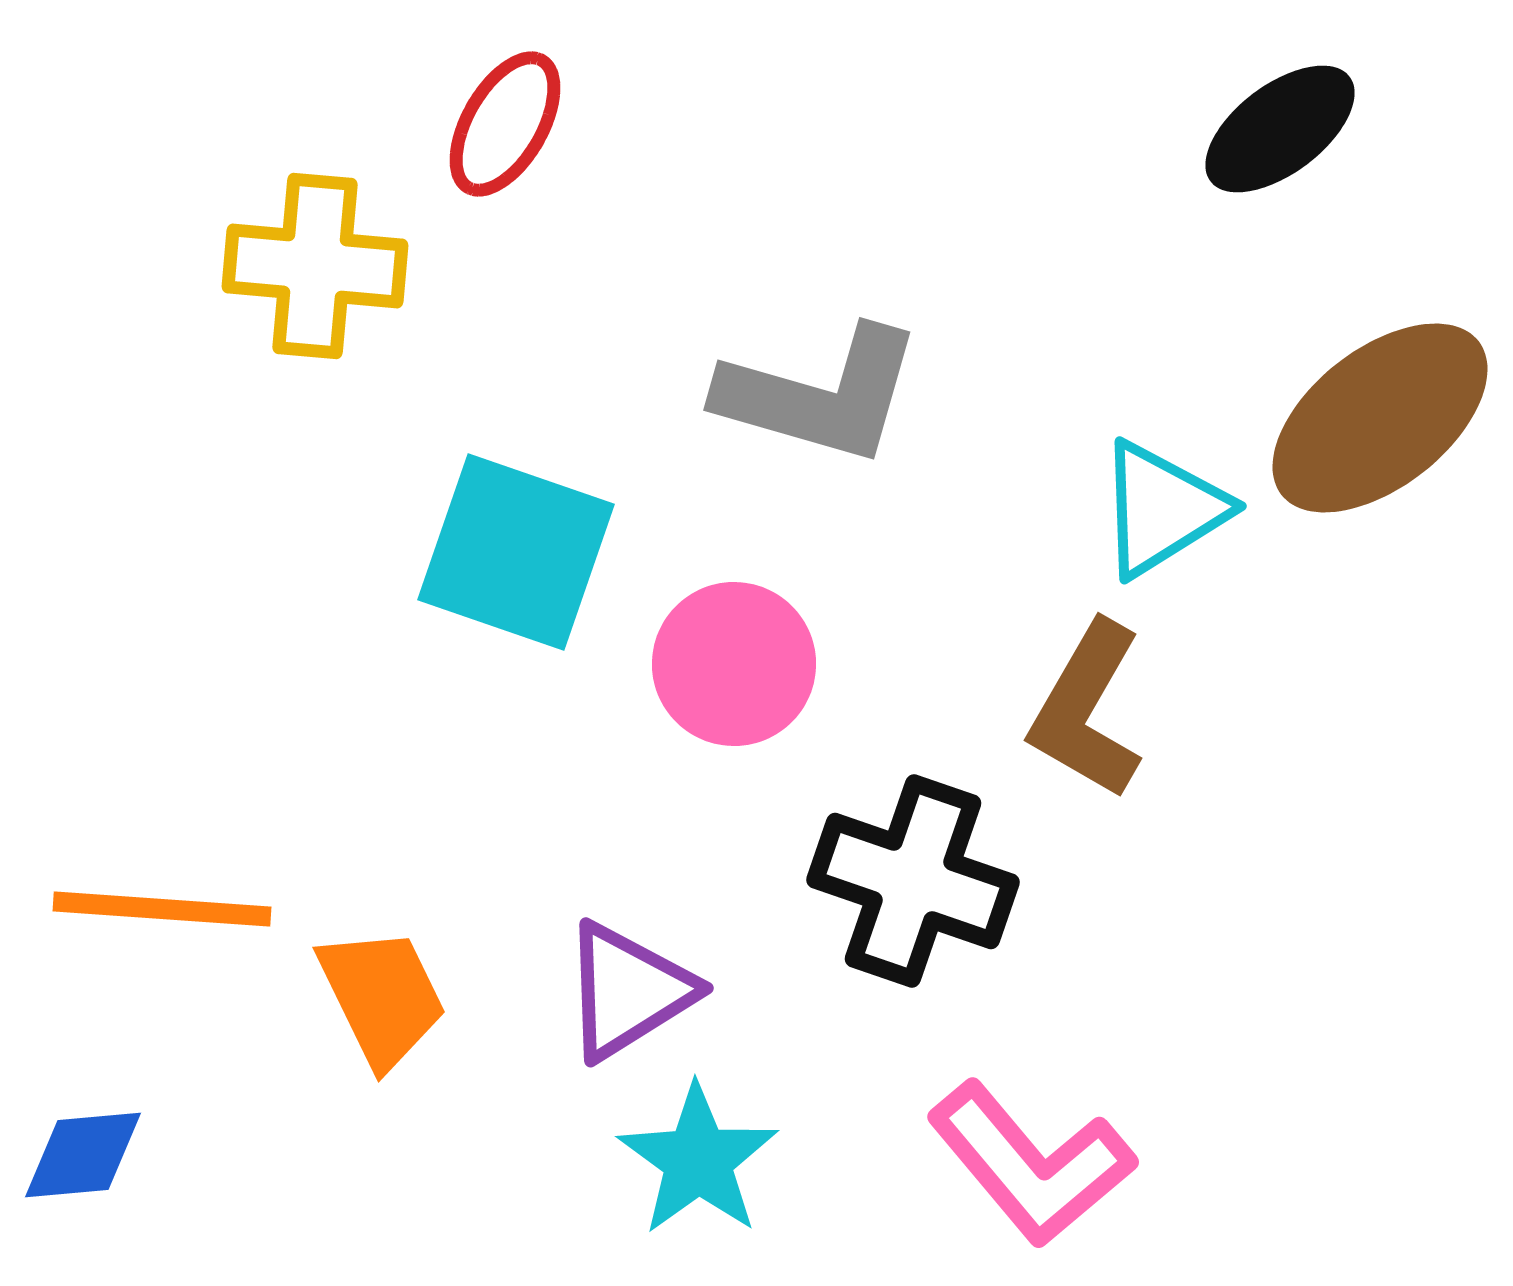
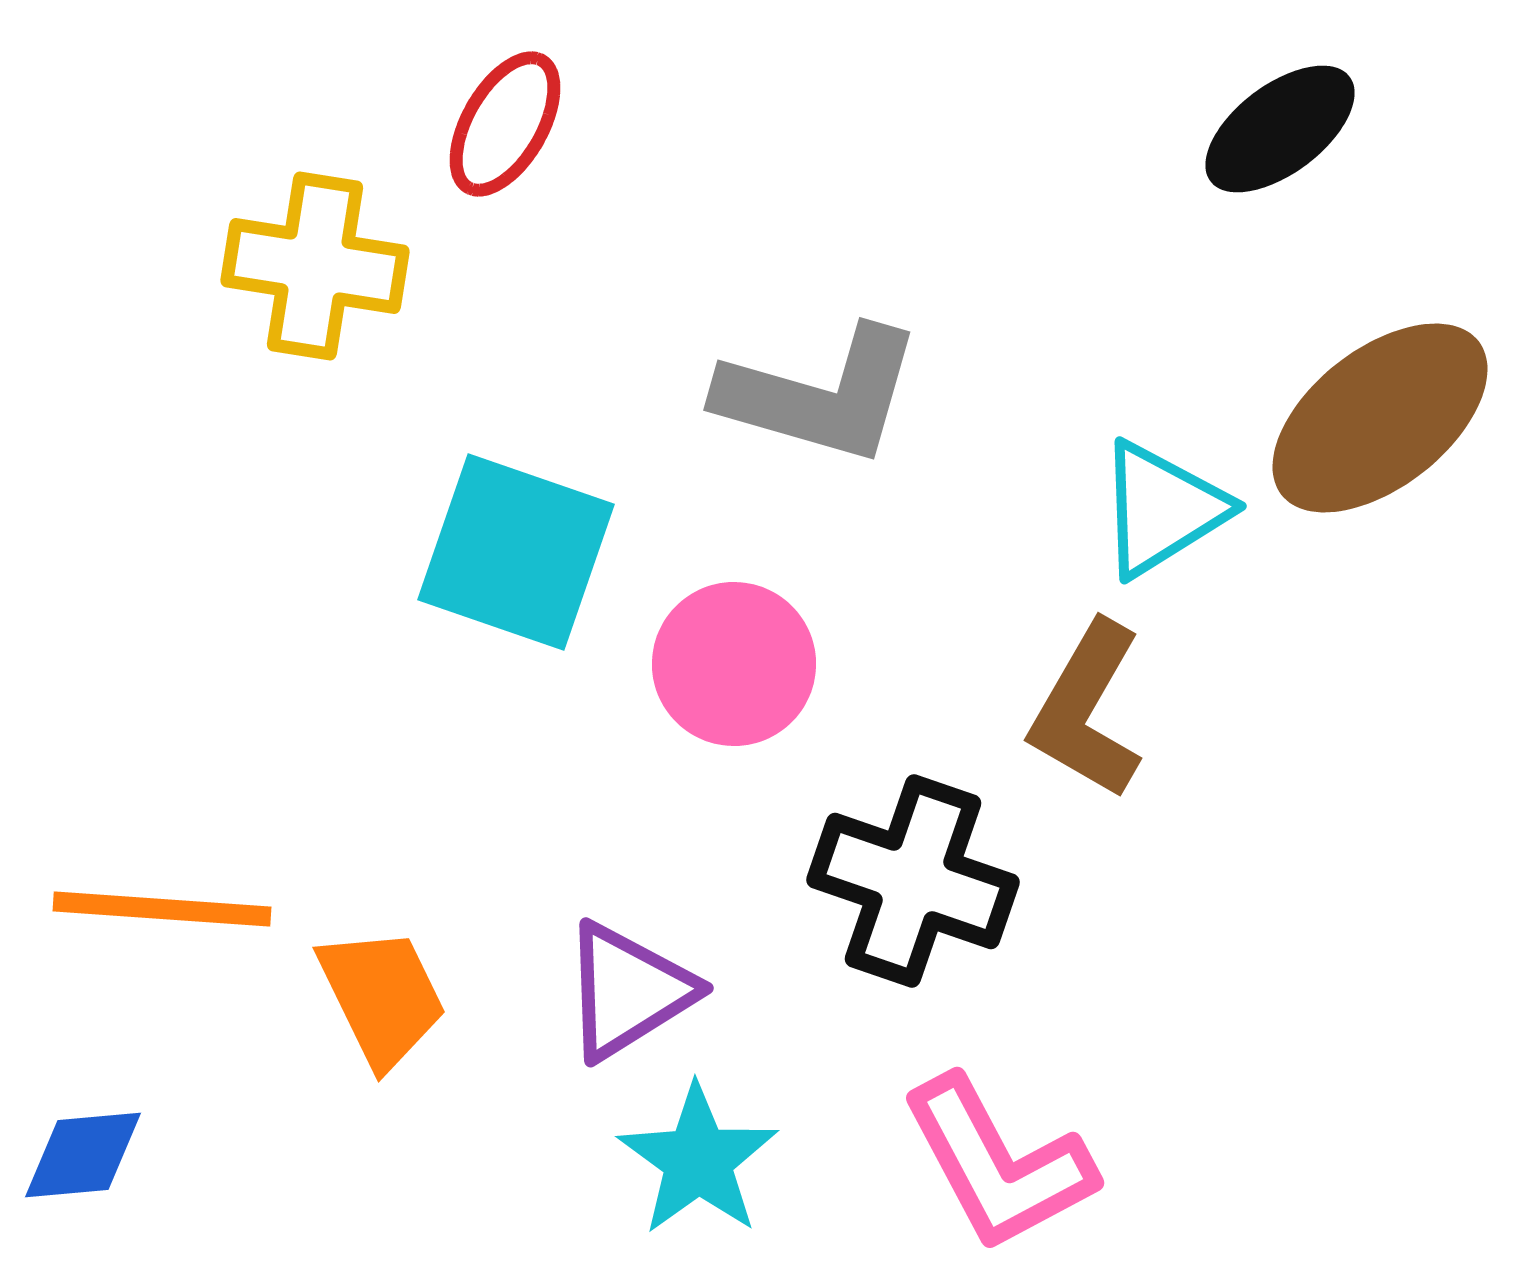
yellow cross: rotated 4 degrees clockwise
pink L-shape: moved 33 px left; rotated 12 degrees clockwise
